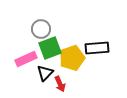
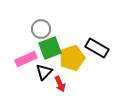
black rectangle: rotated 35 degrees clockwise
black triangle: moved 1 px left, 1 px up
